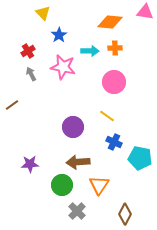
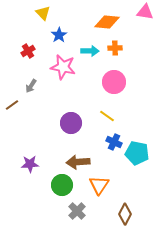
orange diamond: moved 3 px left
gray arrow: moved 12 px down; rotated 120 degrees counterclockwise
purple circle: moved 2 px left, 4 px up
cyan pentagon: moved 3 px left, 5 px up
